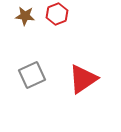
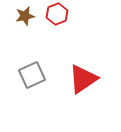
brown star: rotated 18 degrees counterclockwise
